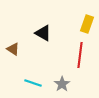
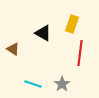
yellow rectangle: moved 15 px left
red line: moved 2 px up
cyan line: moved 1 px down
